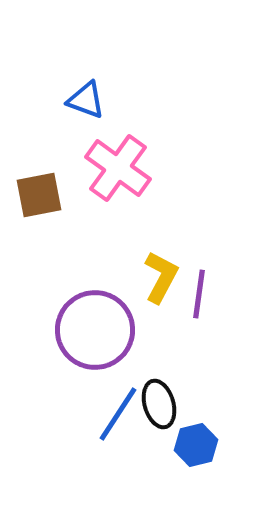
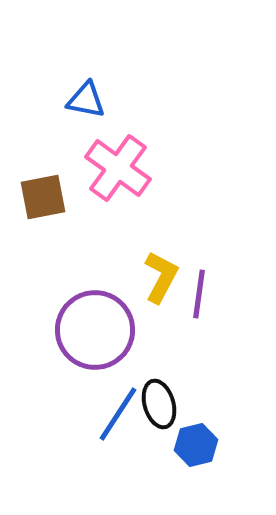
blue triangle: rotated 9 degrees counterclockwise
brown square: moved 4 px right, 2 px down
